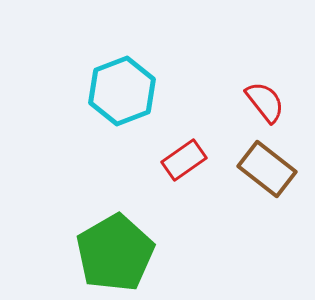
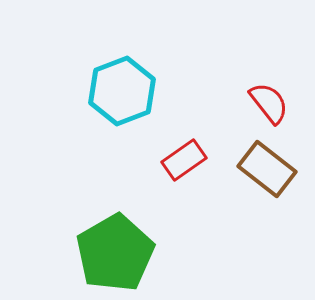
red semicircle: moved 4 px right, 1 px down
